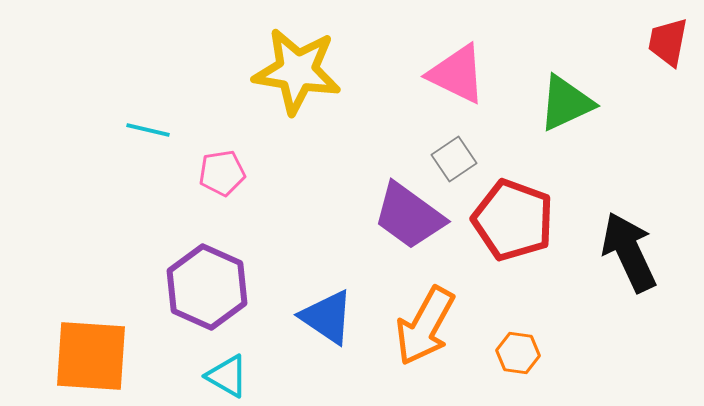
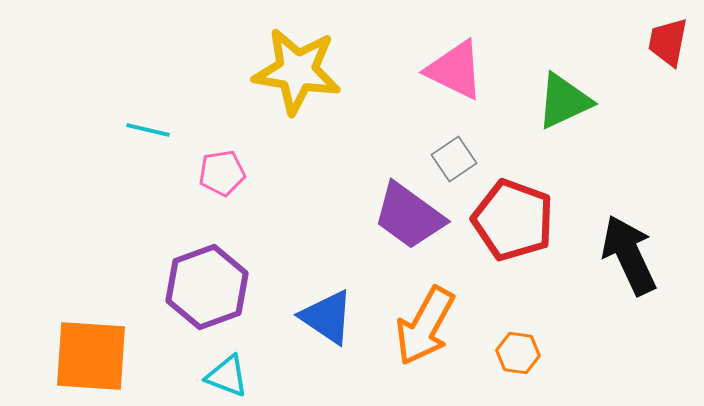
pink triangle: moved 2 px left, 4 px up
green triangle: moved 2 px left, 2 px up
black arrow: moved 3 px down
purple hexagon: rotated 16 degrees clockwise
cyan triangle: rotated 9 degrees counterclockwise
